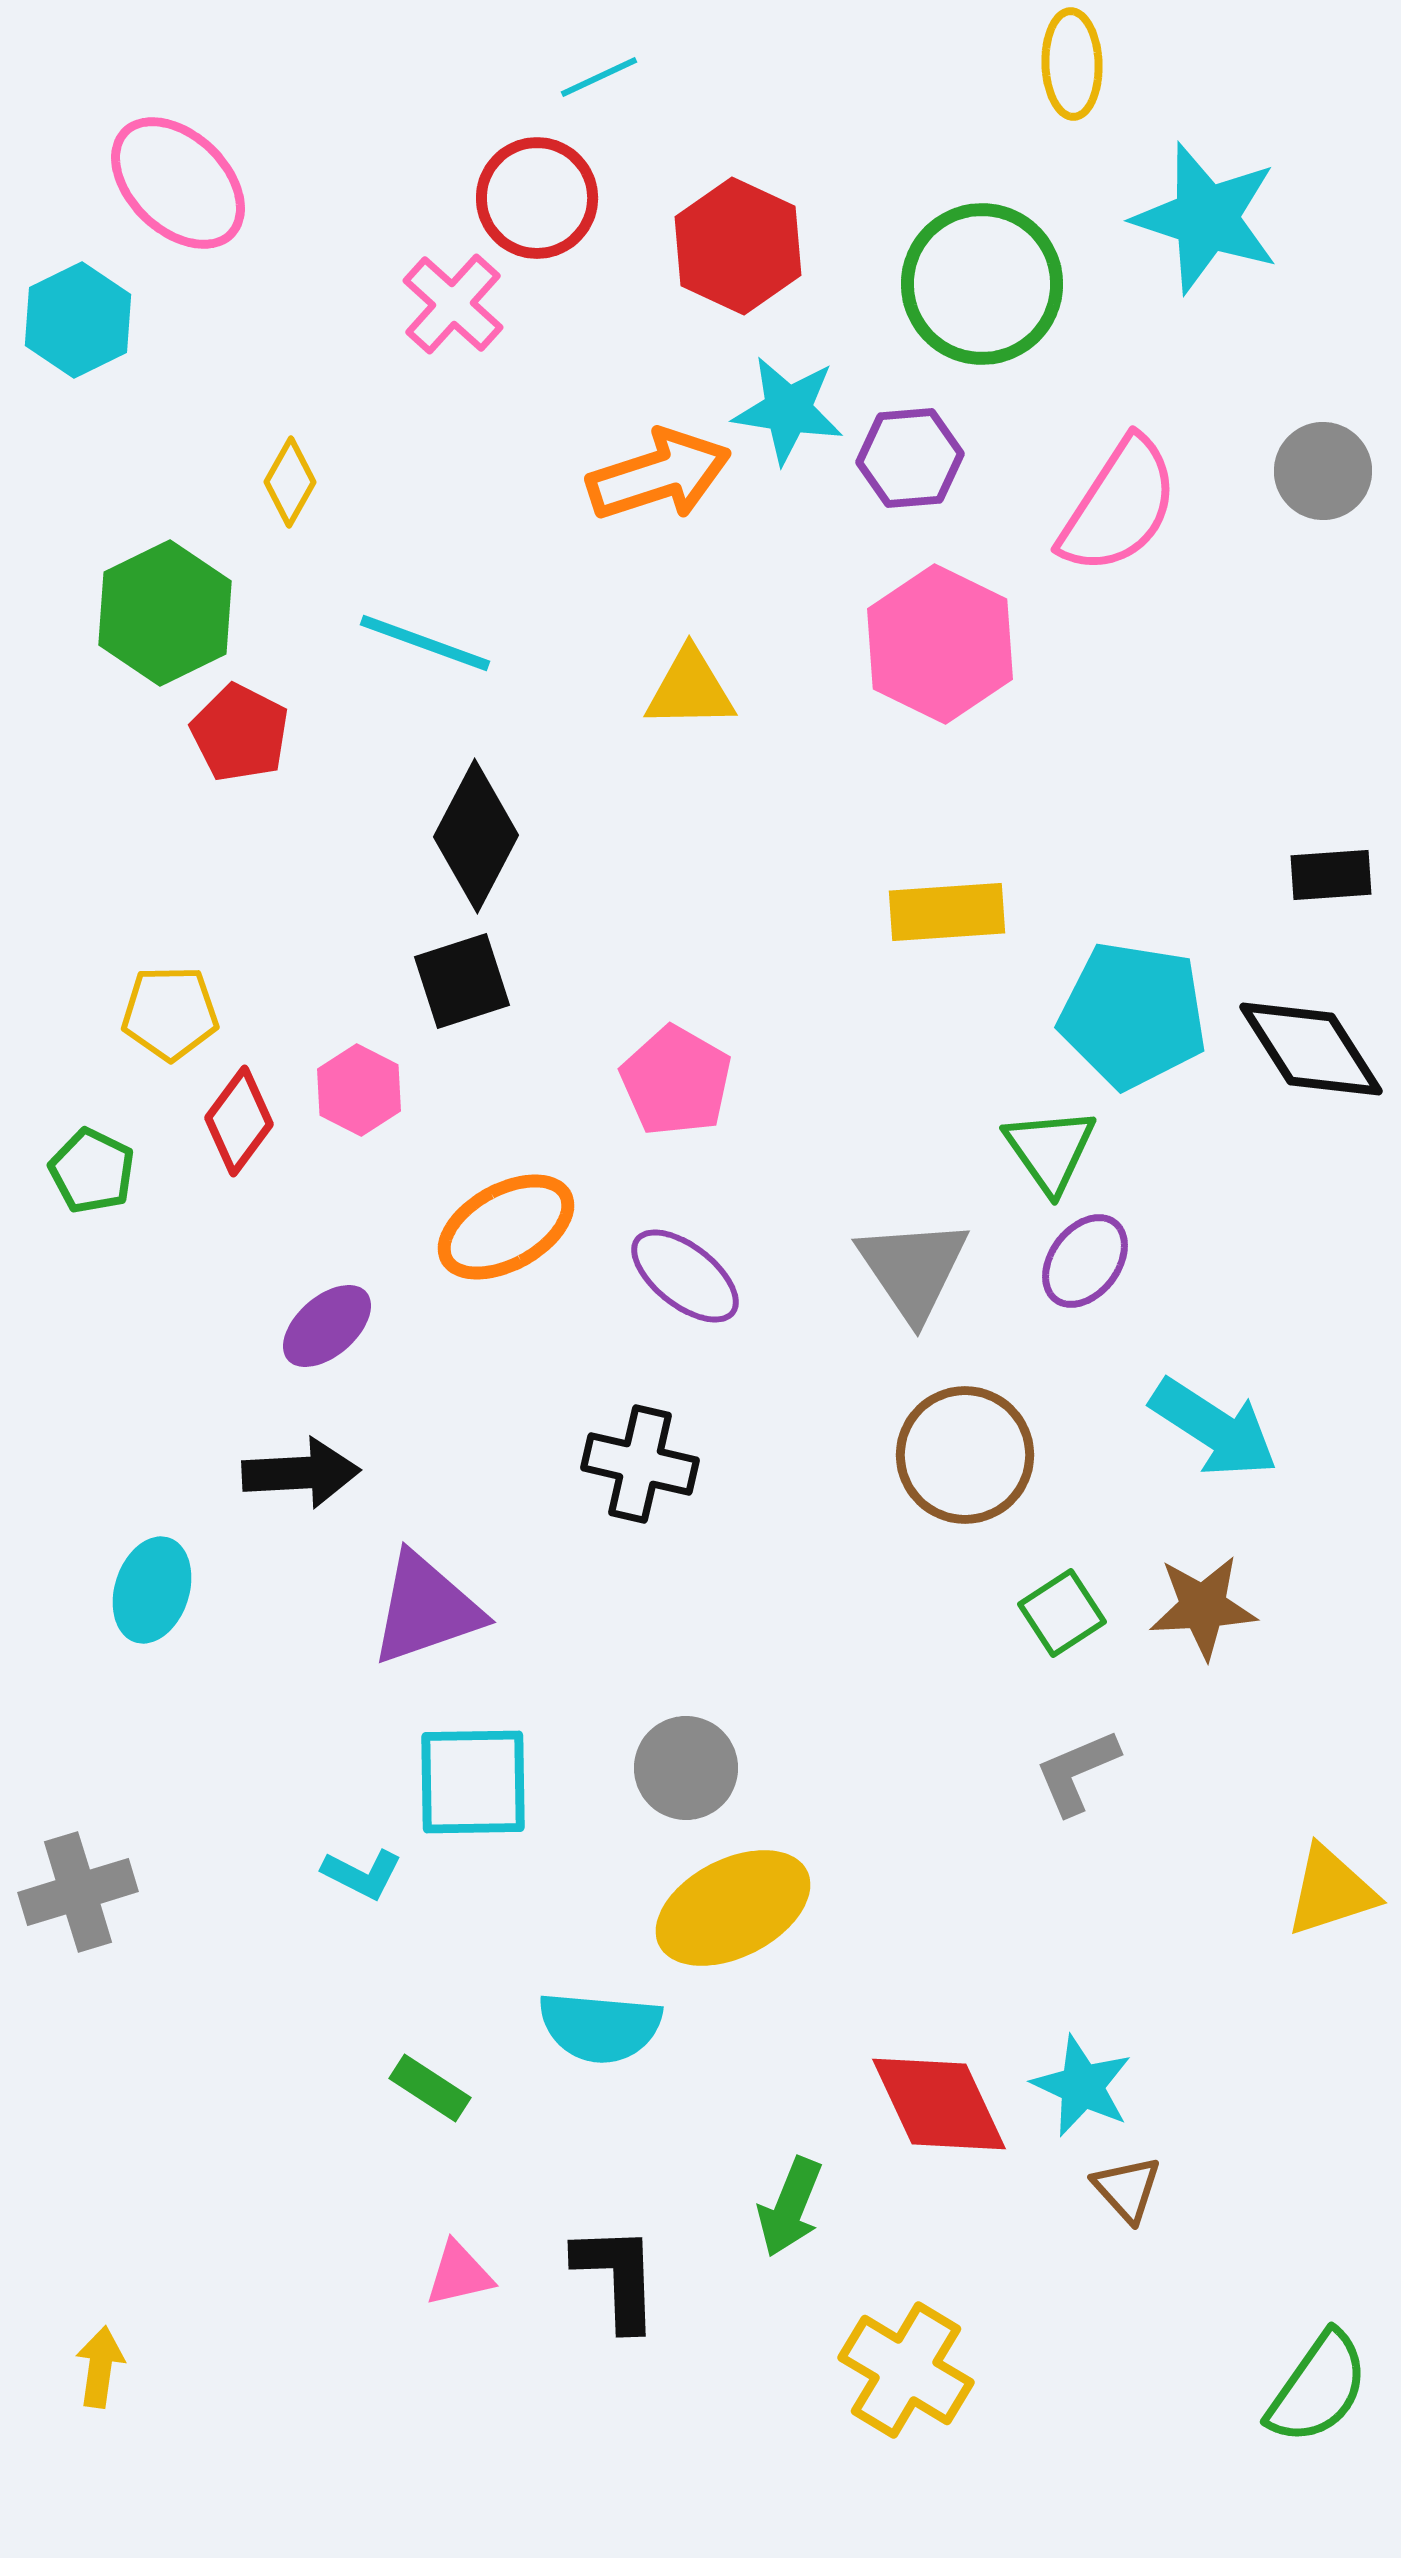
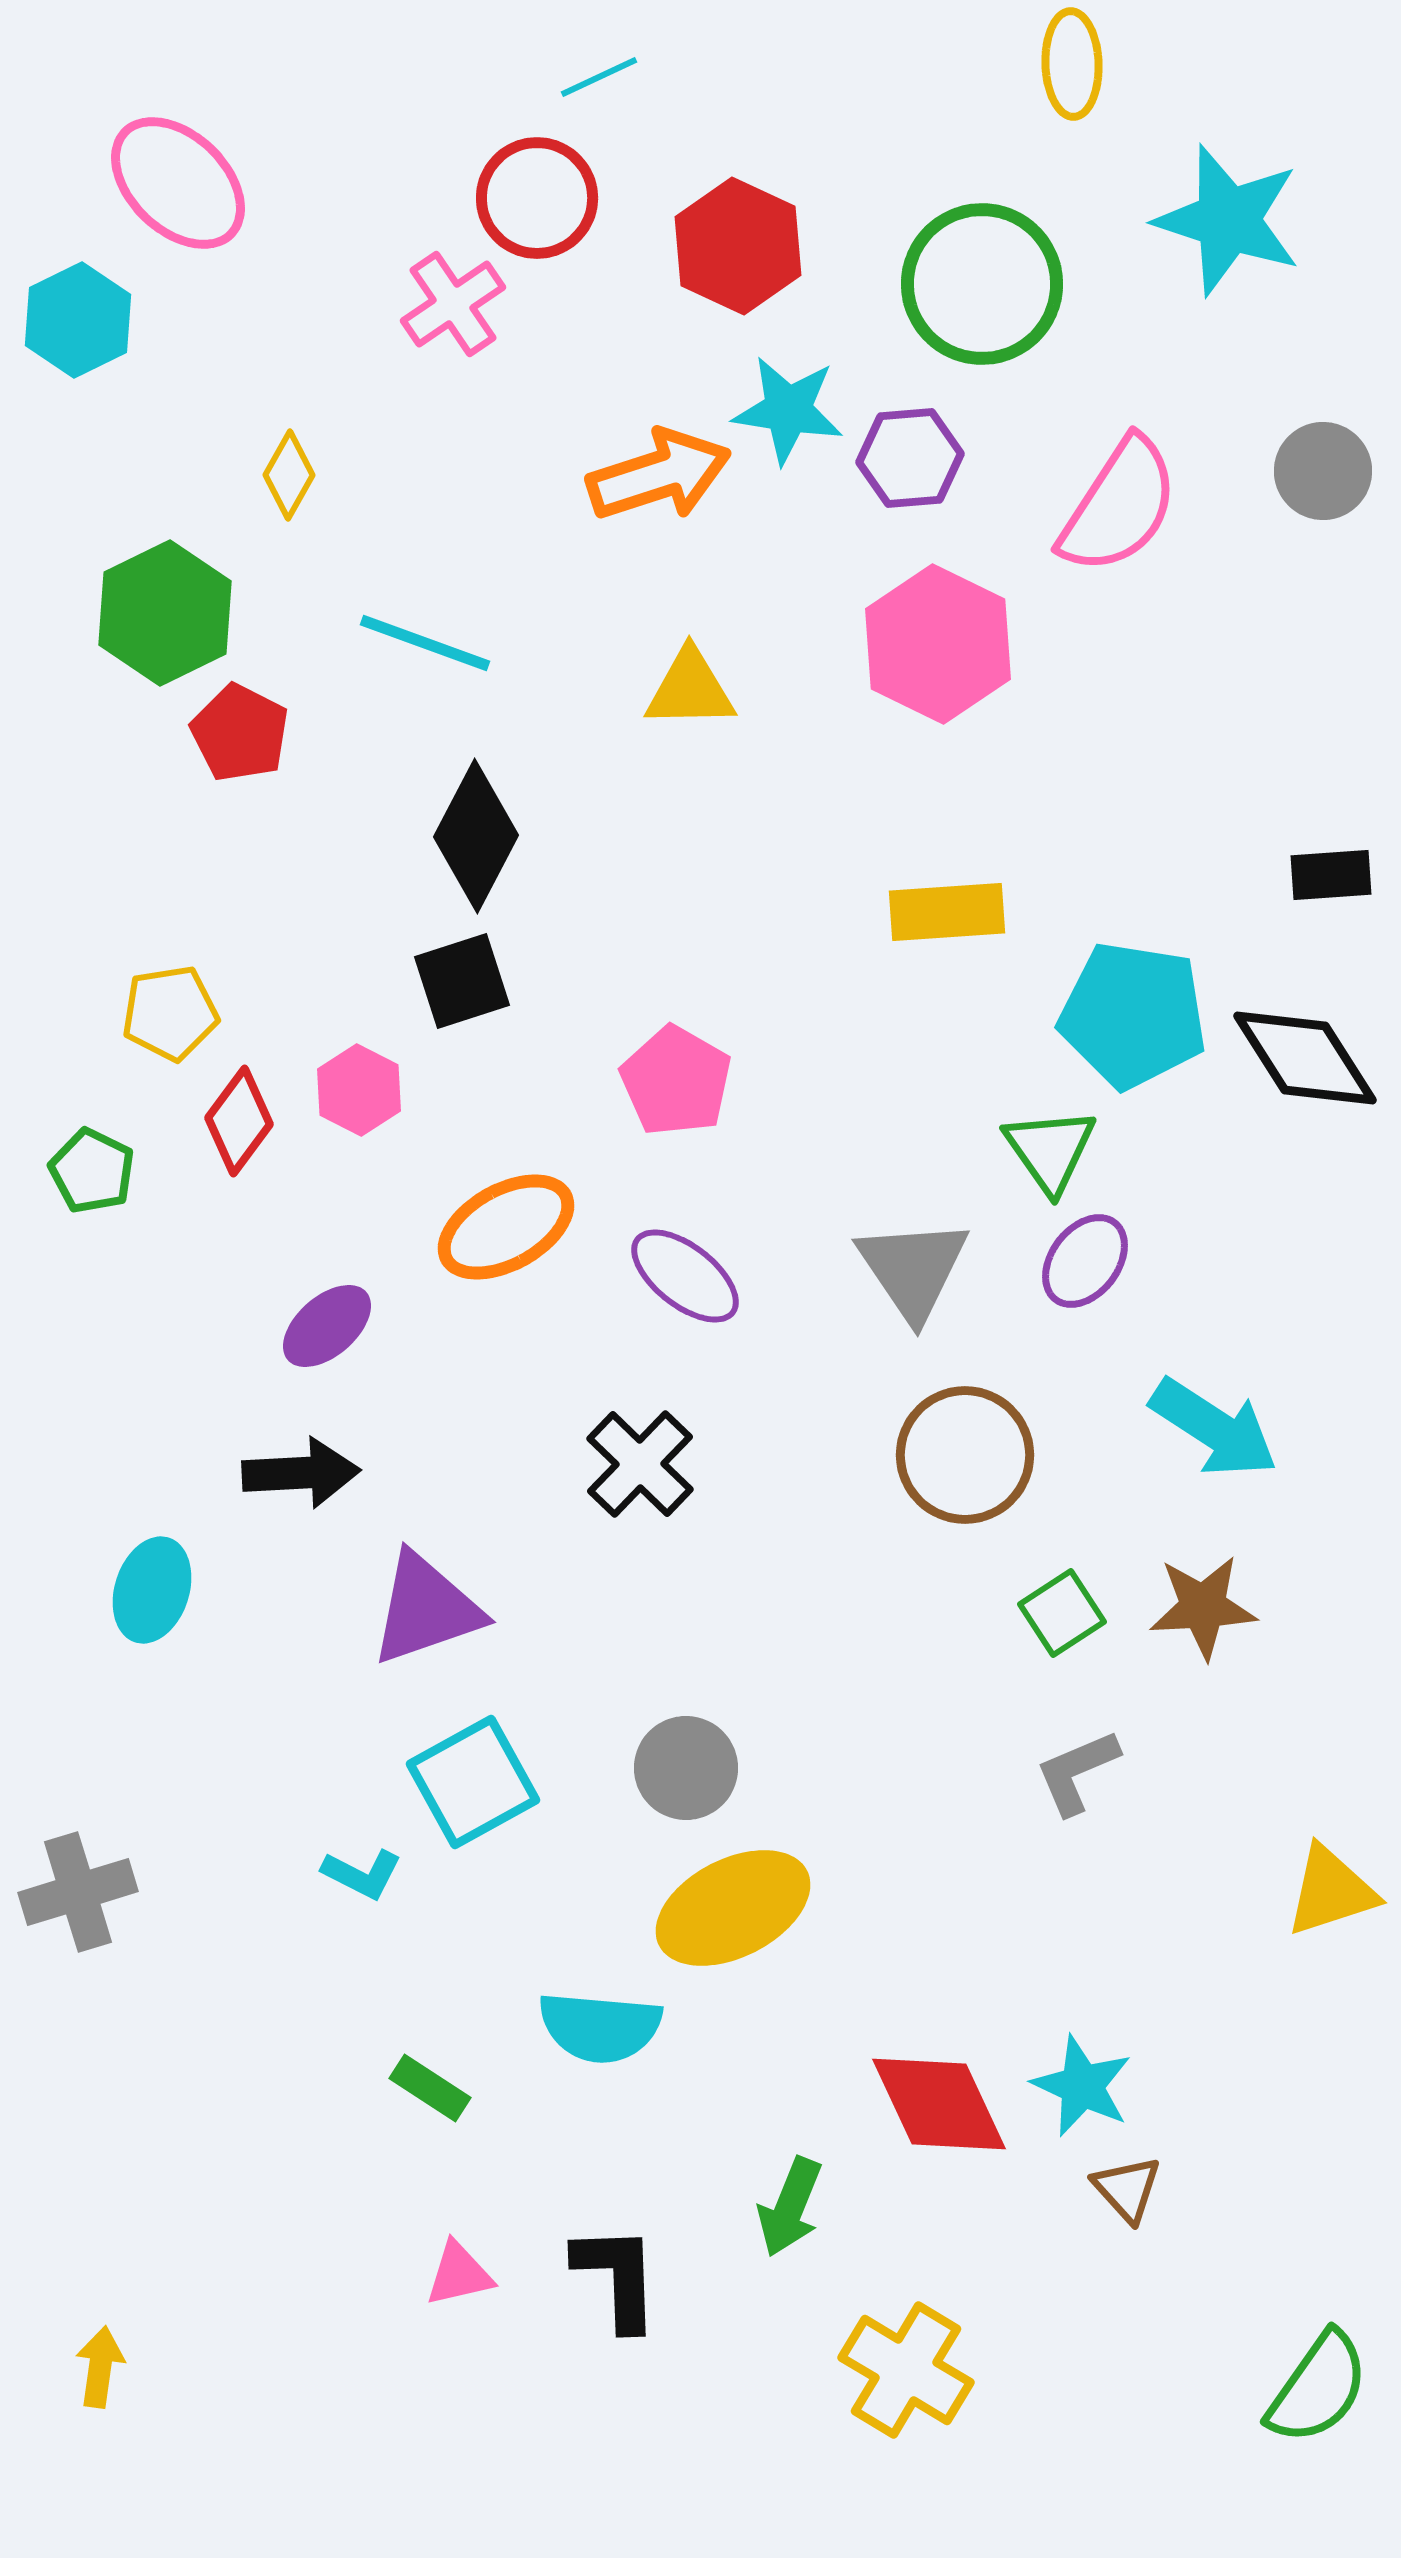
cyan star at (1206, 218): moved 22 px right, 2 px down
pink cross at (453, 304): rotated 14 degrees clockwise
yellow diamond at (290, 482): moved 1 px left, 7 px up
pink hexagon at (940, 644): moved 2 px left
yellow pentagon at (170, 1013): rotated 8 degrees counterclockwise
black diamond at (1311, 1049): moved 6 px left, 9 px down
black cross at (640, 1464): rotated 31 degrees clockwise
cyan square at (473, 1782): rotated 28 degrees counterclockwise
